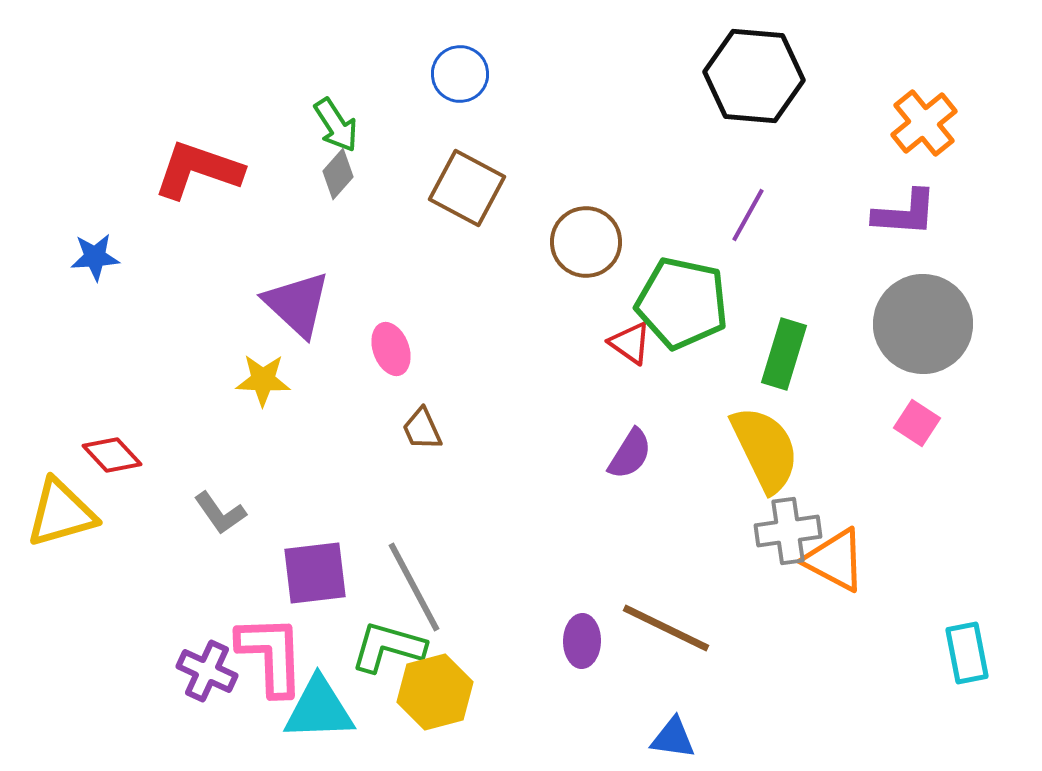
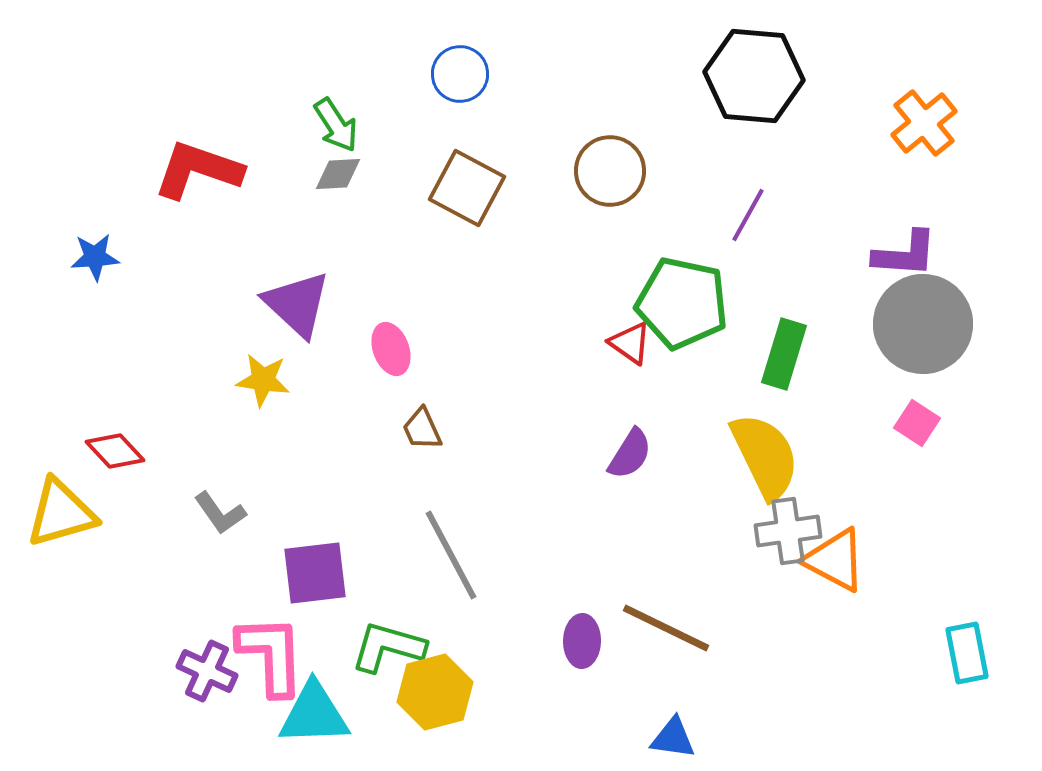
gray diamond: rotated 45 degrees clockwise
purple L-shape: moved 41 px down
brown circle: moved 24 px right, 71 px up
yellow star: rotated 6 degrees clockwise
yellow semicircle: moved 7 px down
red diamond: moved 3 px right, 4 px up
gray line: moved 37 px right, 32 px up
cyan triangle: moved 5 px left, 5 px down
